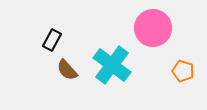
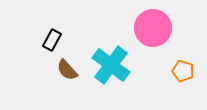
cyan cross: moved 1 px left
